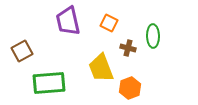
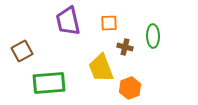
orange square: rotated 30 degrees counterclockwise
brown cross: moved 3 px left, 1 px up
